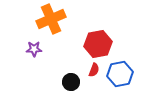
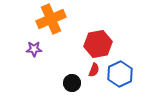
blue hexagon: rotated 15 degrees counterclockwise
black circle: moved 1 px right, 1 px down
